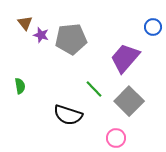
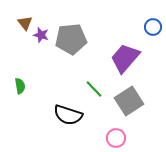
gray square: rotated 12 degrees clockwise
